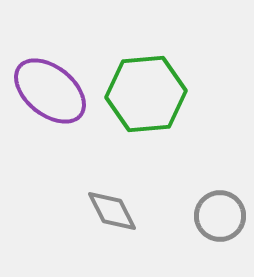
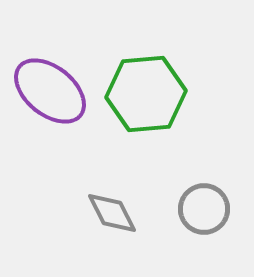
gray diamond: moved 2 px down
gray circle: moved 16 px left, 7 px up
